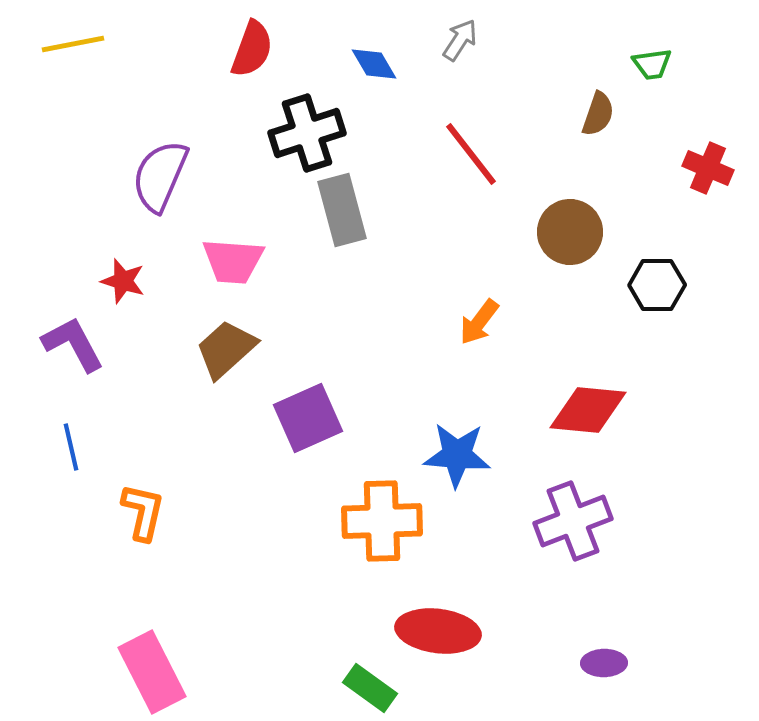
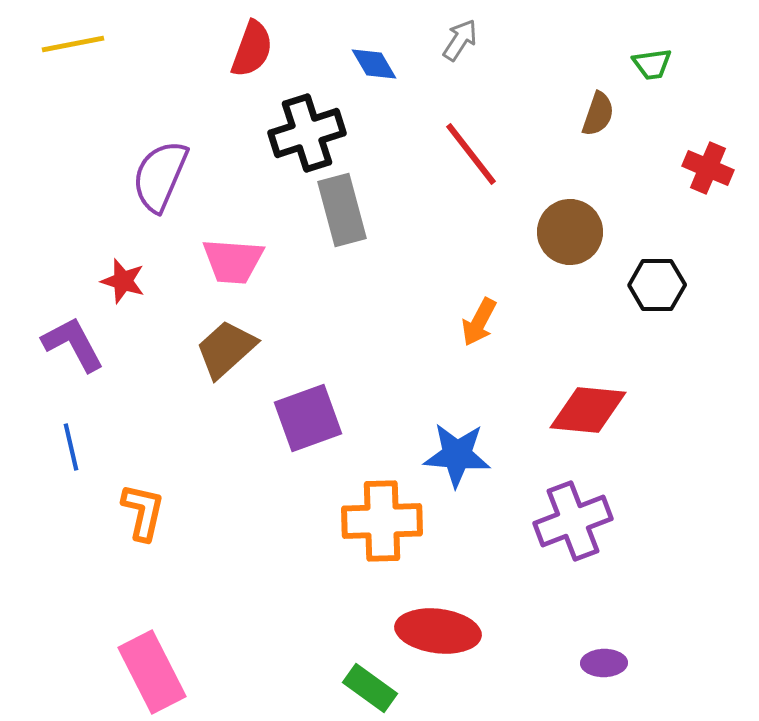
orange arrow: rotated 9 degrees counterclockwise
purple square: rotated 4 degrees clockwise
